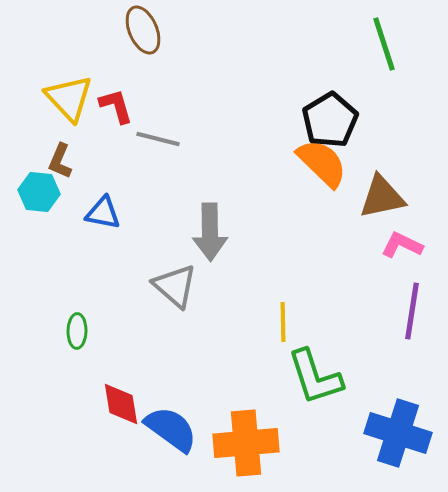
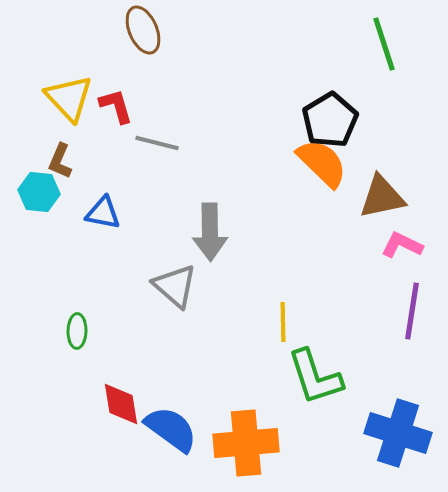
gray line: moved 1 px left, 4 px down
